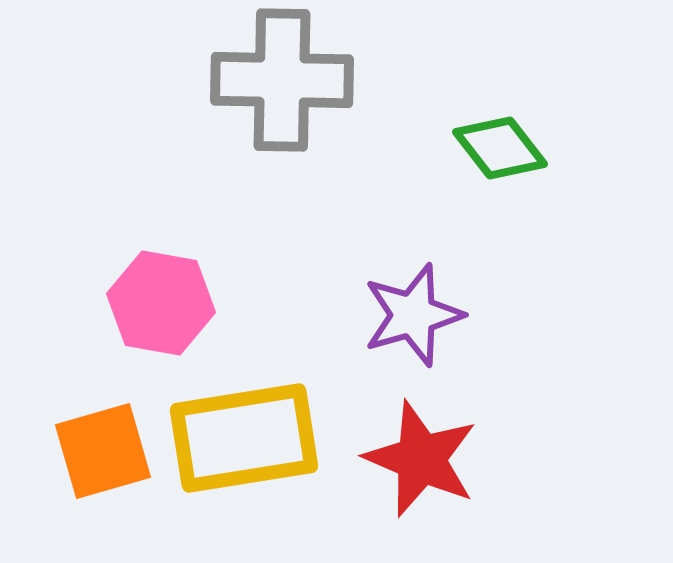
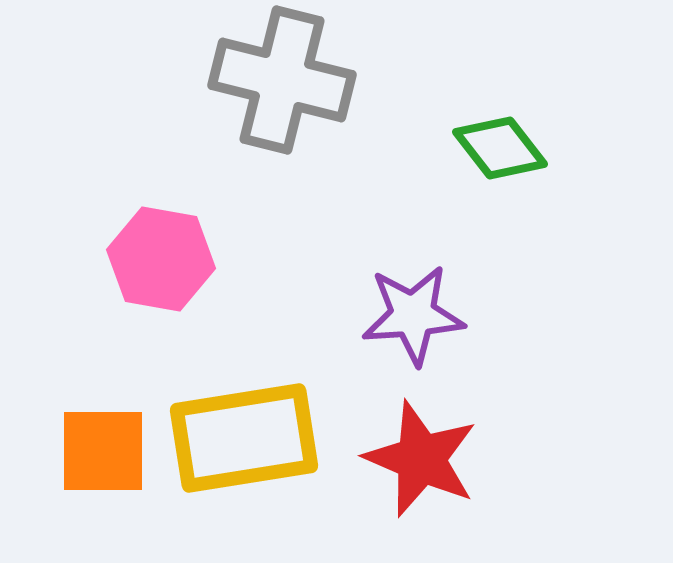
gray cross: rotated 13 degrees clockwise
pink hexagon: moved 44 px up
purple star: rotated 12 degrees clockwise
orange square: rotated 16 degrees clockwise
